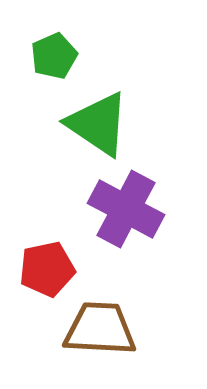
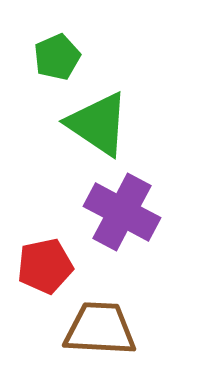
green pentagon: moved 3 px right, 1 px down
purple cross: moved 4 px left, 3 px down
red pentagon: moved 2 px left, 3 px up
